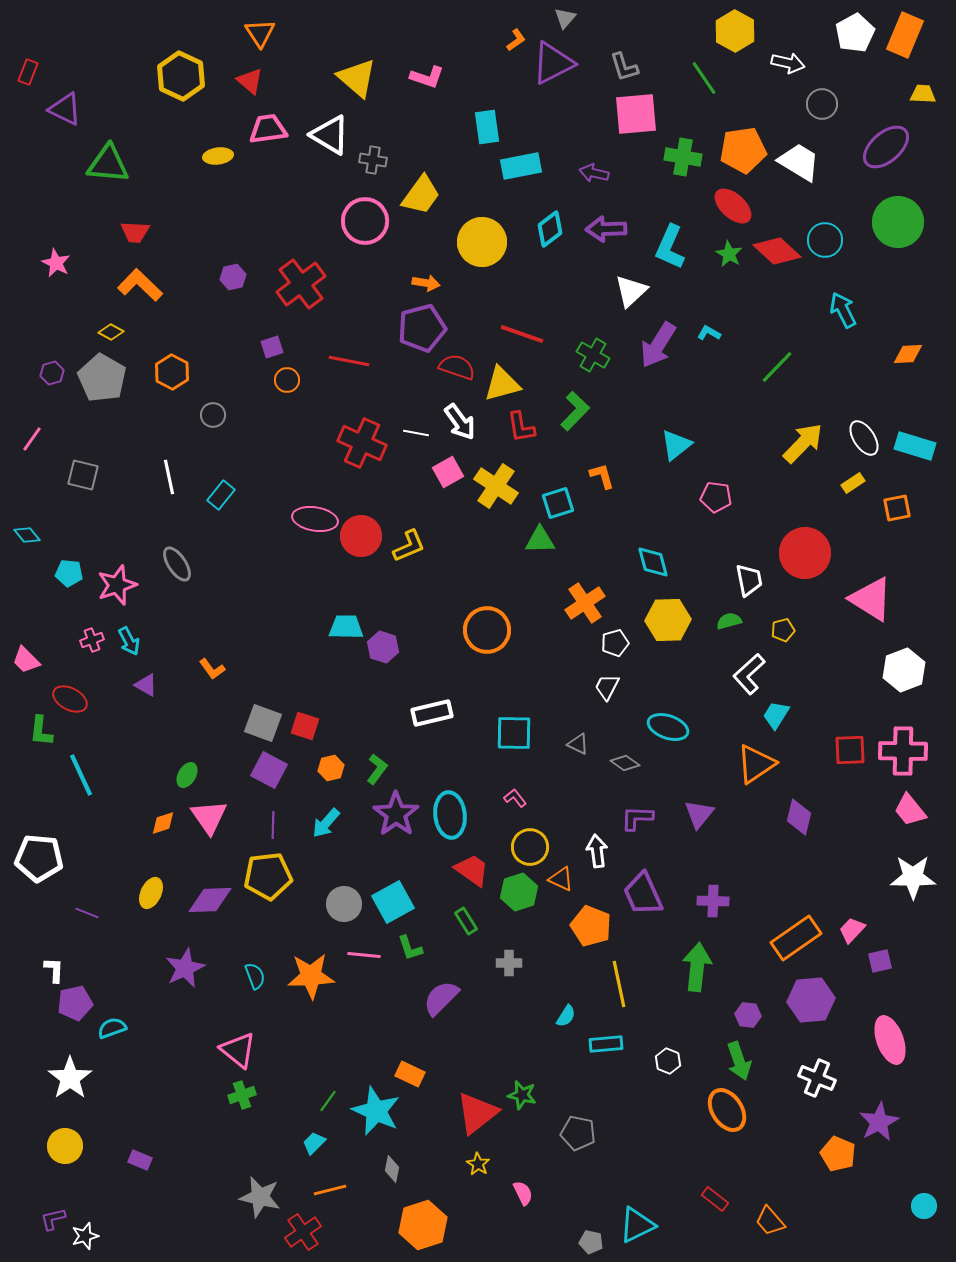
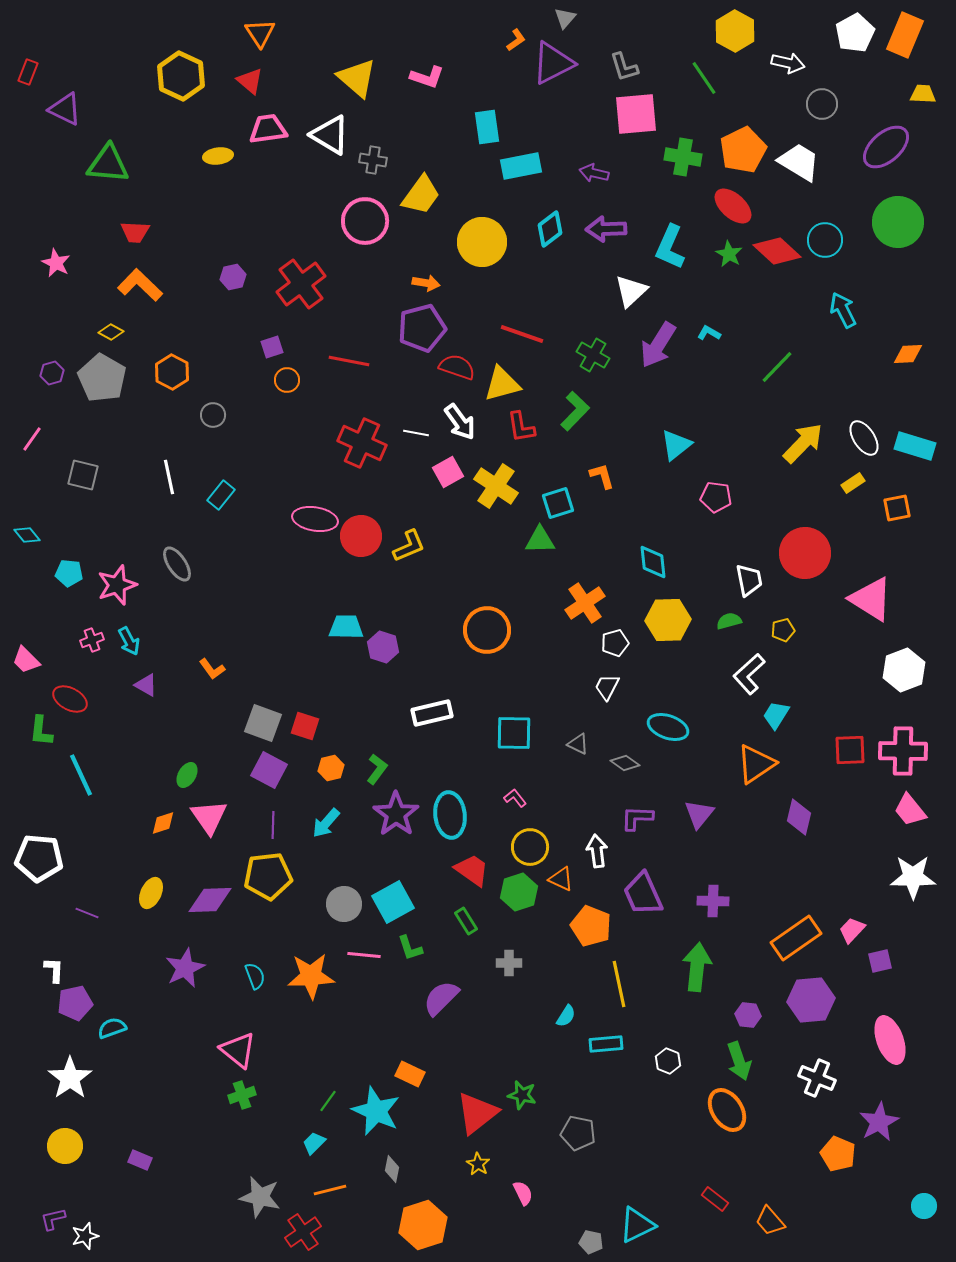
orange pentagon at (743, 150): rotated 18 degrees counterclockwise
cyan diamond at (653, 562): rotated 9 degrees clockwise
